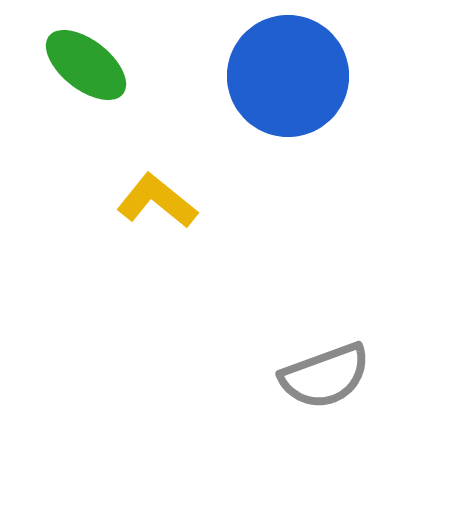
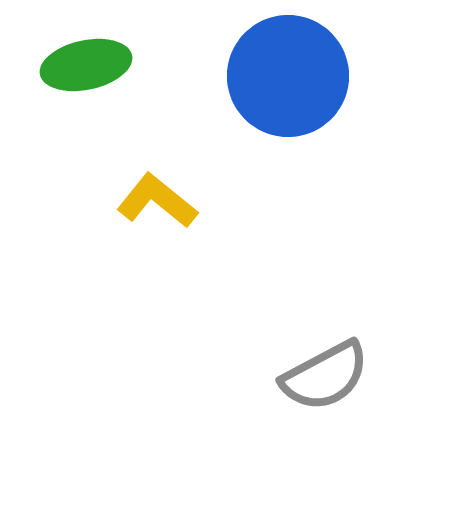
green ellipse: rotated 50 degrees counterclockwise
gray semicircle: rotated 8 degrees counterclockwise
